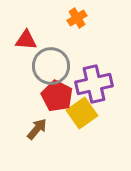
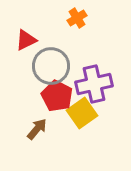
red triangle: rotated 30 degrees counterclockwise
